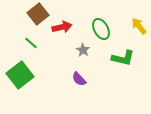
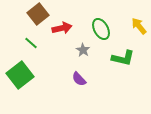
red arrow: moved 1 px down
